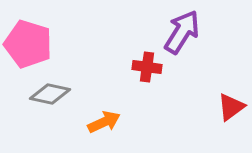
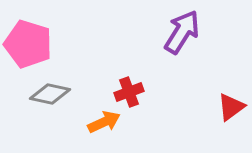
red cross: moved 18 px left, 25 px down; rotated 28 degrees counterclockwise
